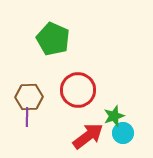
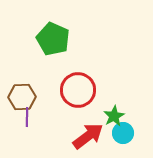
brown hexagon: moved 7 px left
green star: rotated 10 degrees counterclockwise
